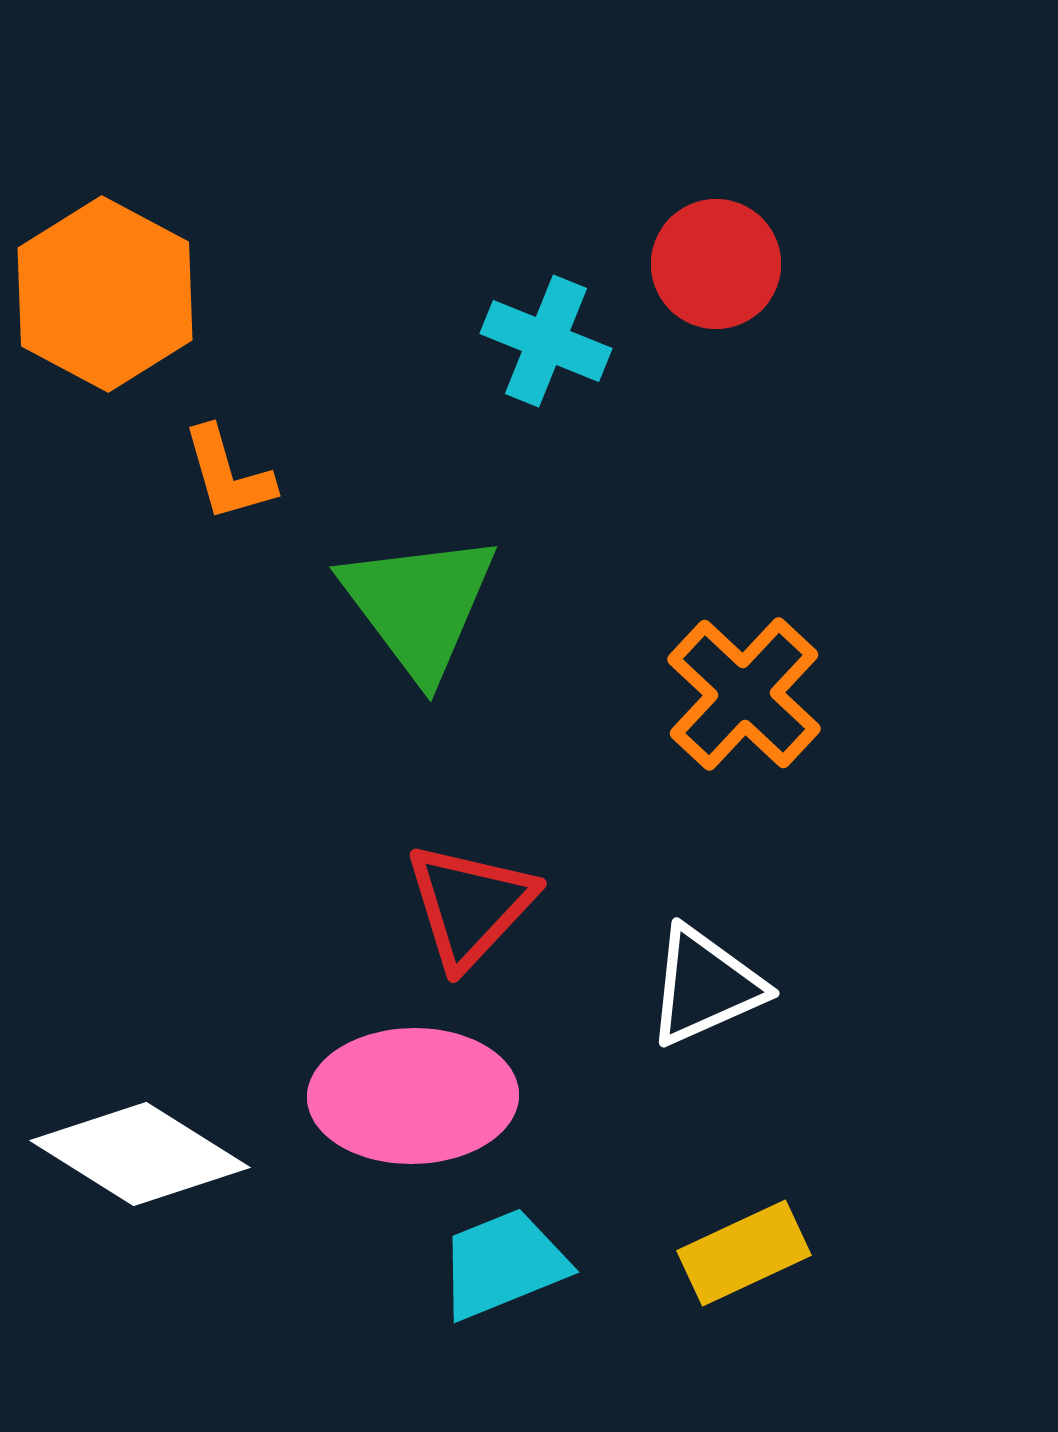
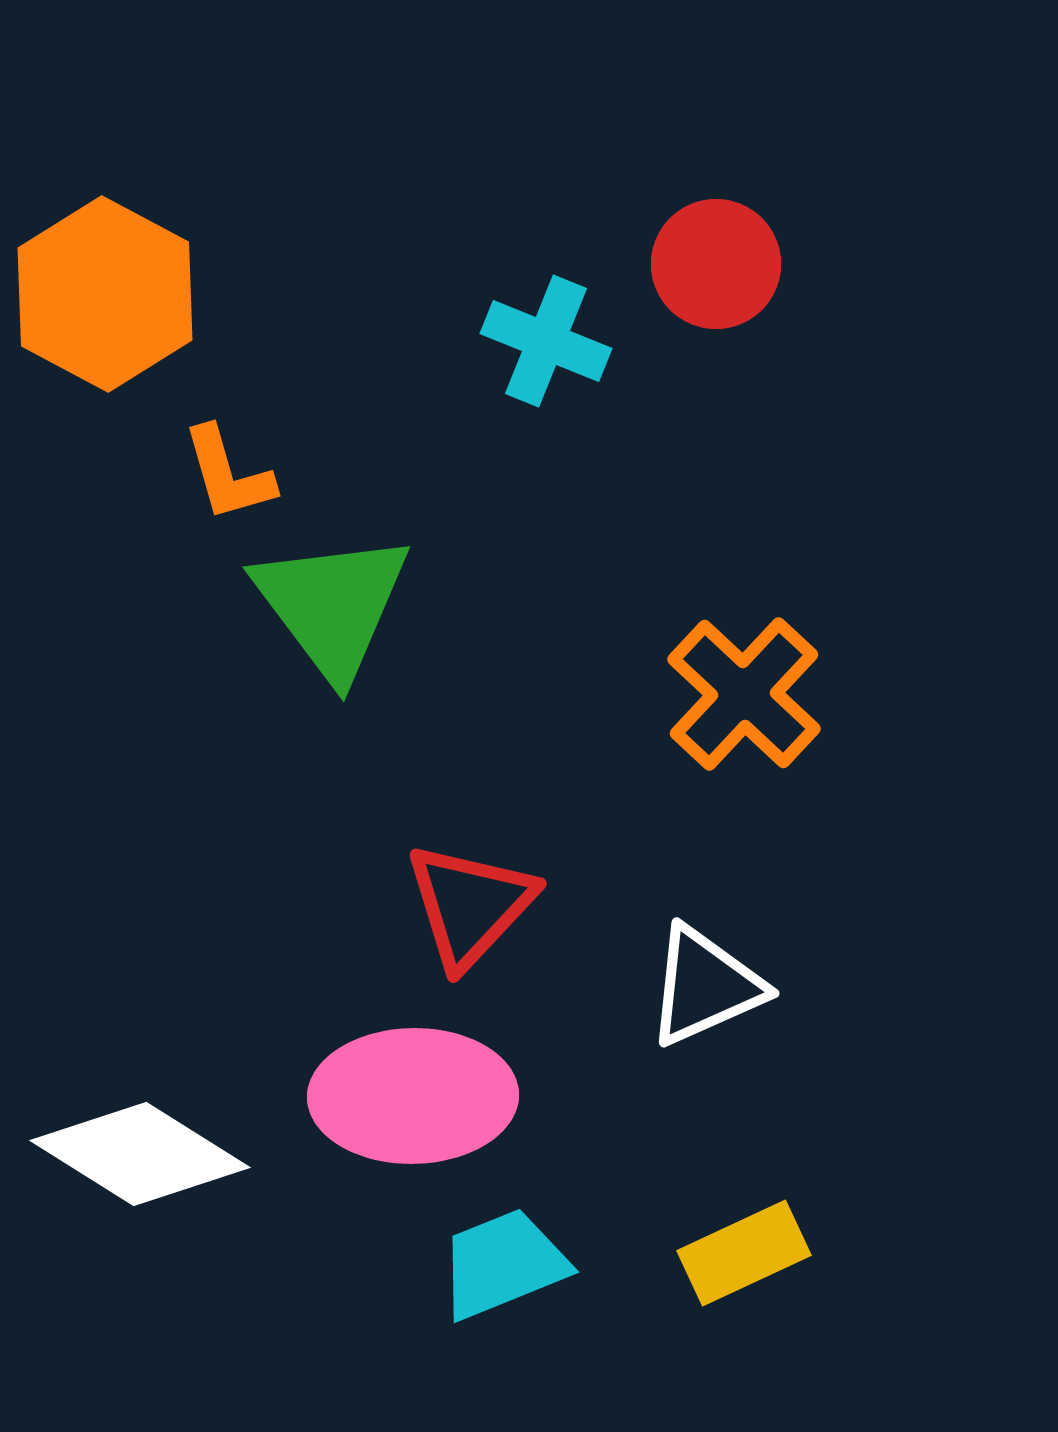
green triangle: moved 87 px left
